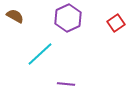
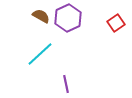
brown semicircle: moved 26 px right
purple line: rotated 72 degrees clockwise
